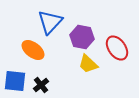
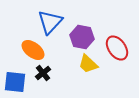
blue square: moved 1 px down
black cross: moved 2 px right, 12 px up
